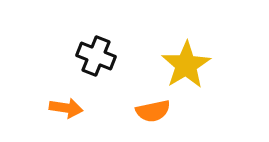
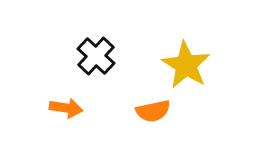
black cross: rotated 21 degrees clockwise
yellow star: rotated 9 degrees counterclockwise
